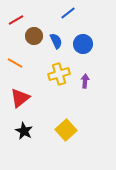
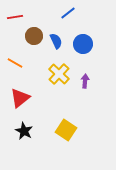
red line: moved 1 px left, 3 px up; rotated 21 degrees clockwise
yellow cross: rotated 30 degrees counterclockwise
yellow square: rotated 15 degrees counterclockwise
